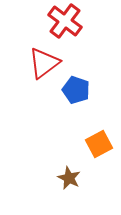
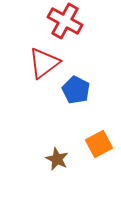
red cross: rotated 8 degrees counterclockwise
blue pentagon: rotated 8 degrees clockwise
brown star: moved 12 px left, 19 px up
